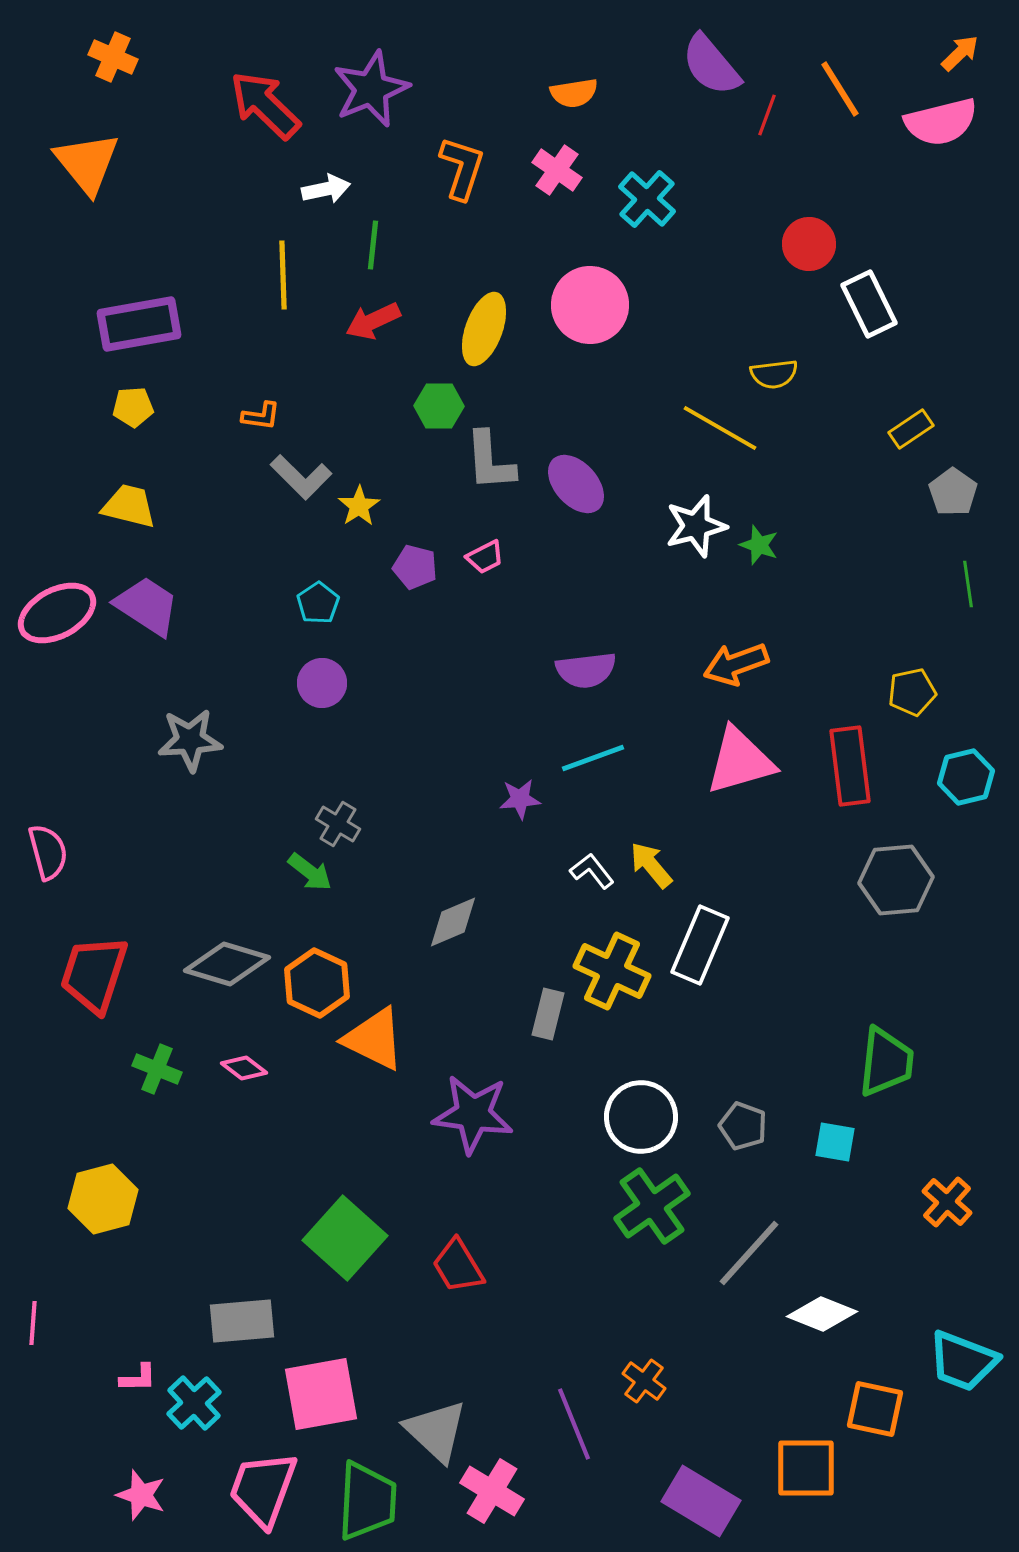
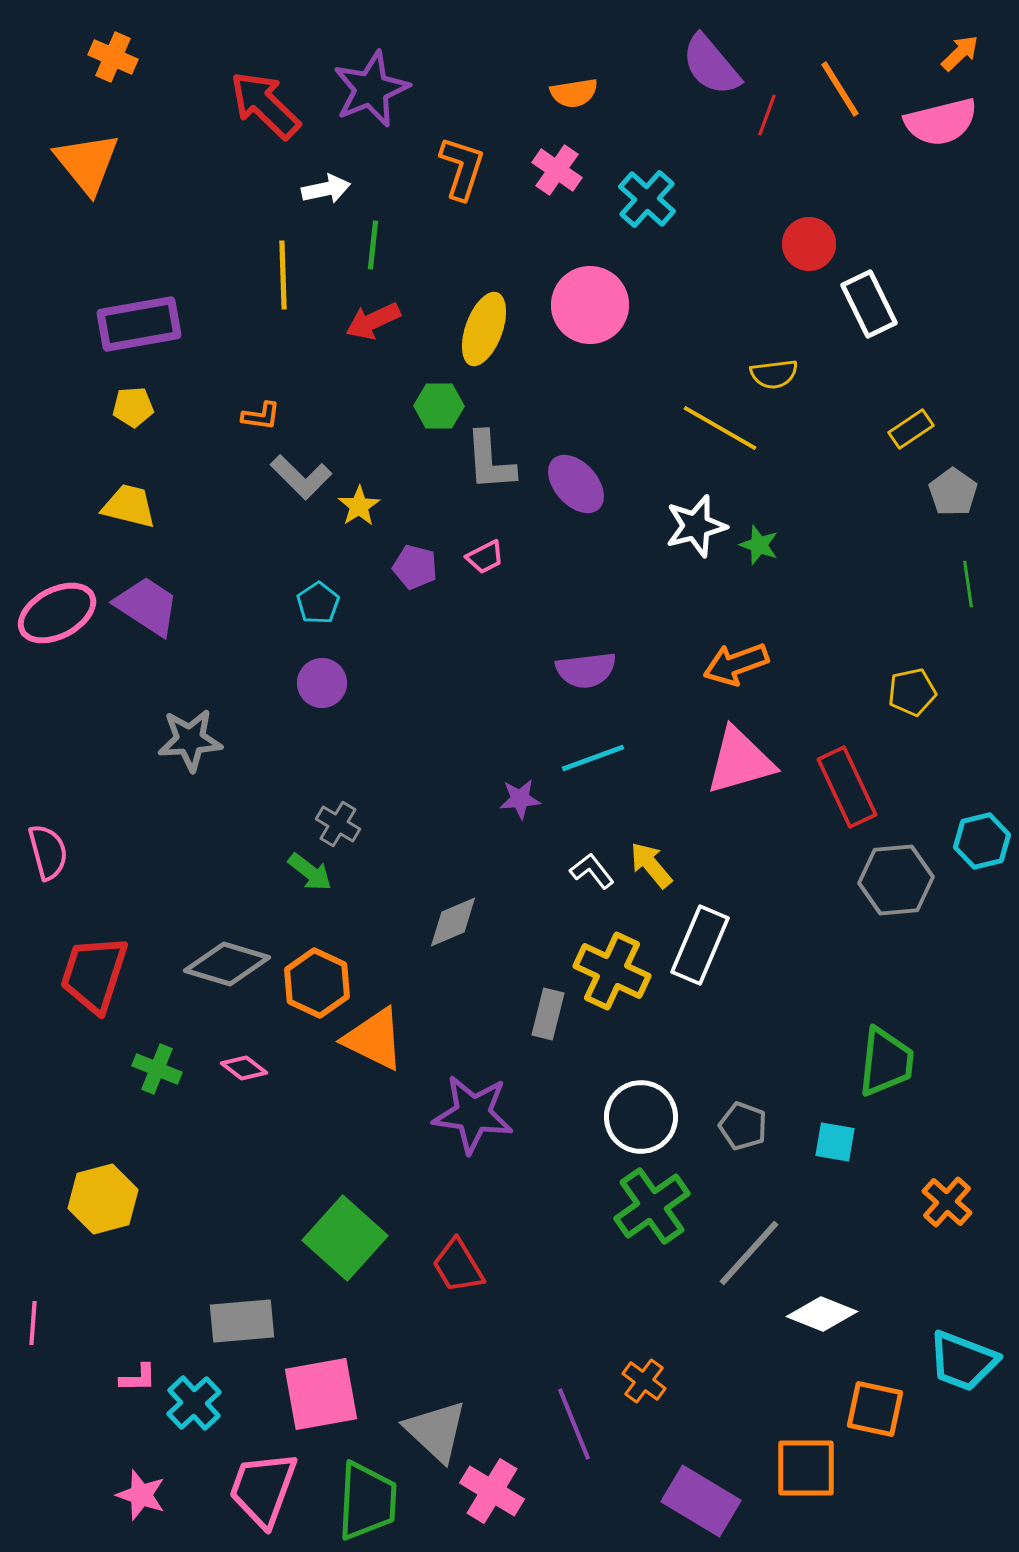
red rectangle at (850, 766): moved 3 px left, 21 px down; rotated 18 degrees counterclockwise
cyan hexagon at (966, 777): moved 16 px right, 64 px down
